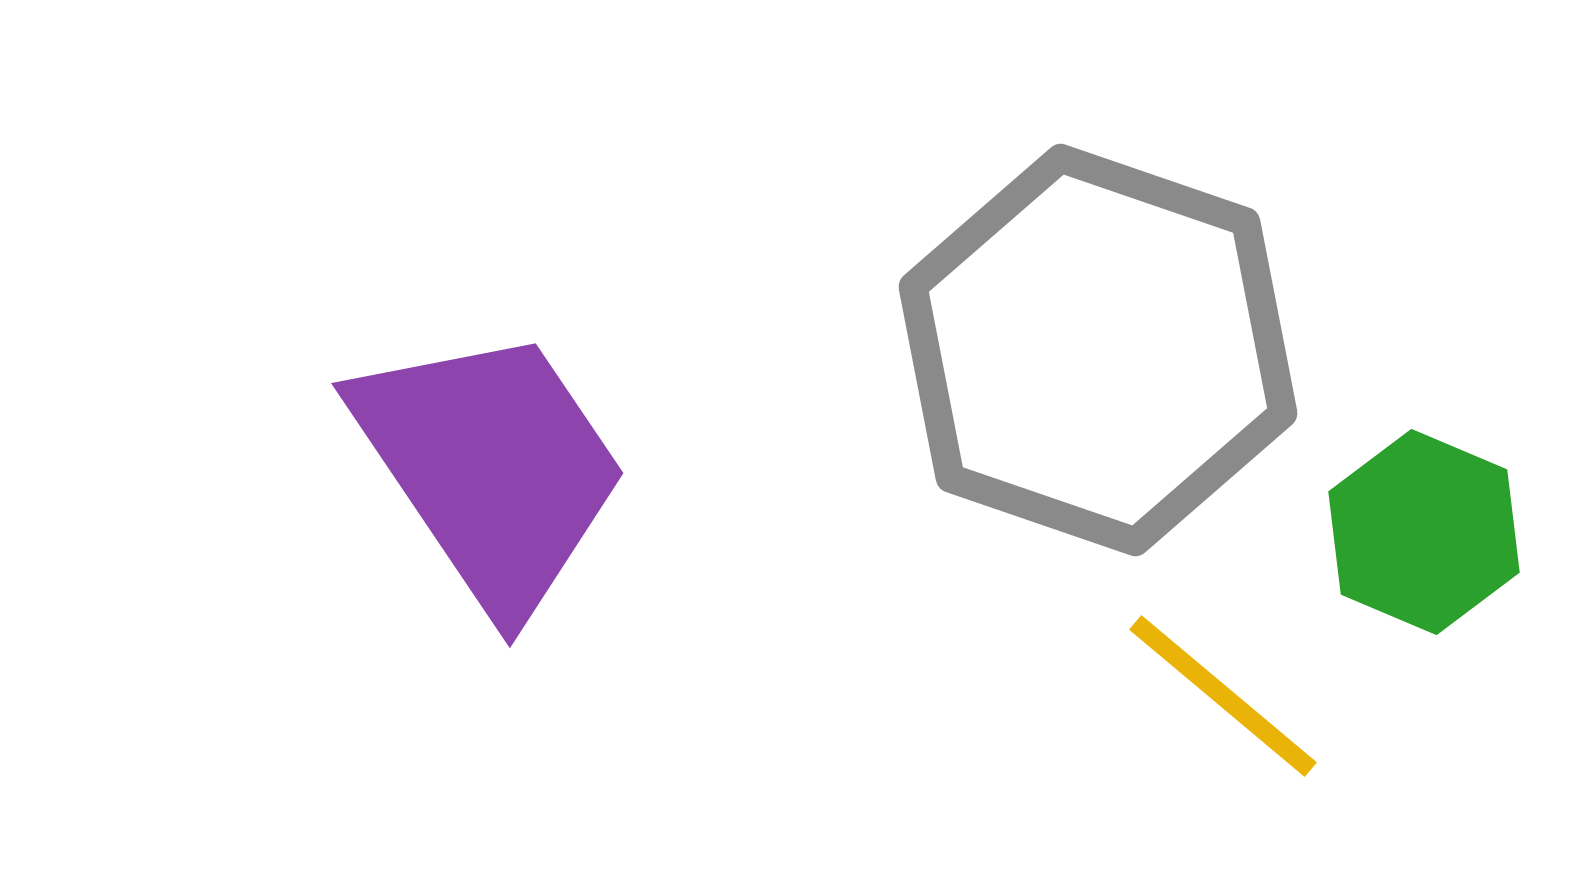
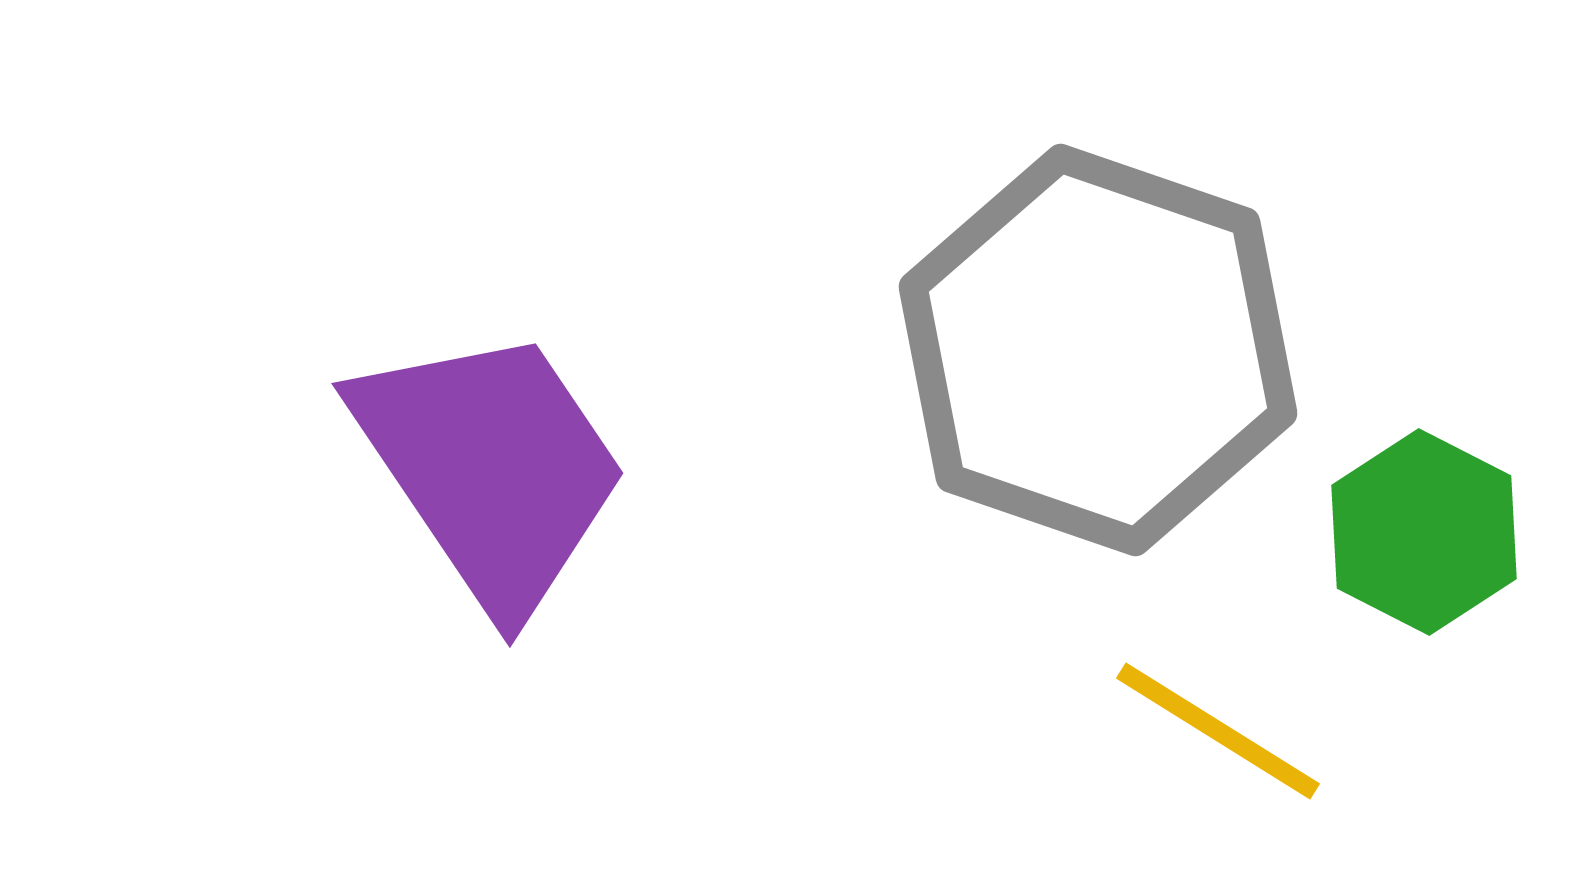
green hexagon: rotated 4 degrees clockwise
yellow line: moved 5 px left, 35 px down; rotated 8 degrees counterclockwise
